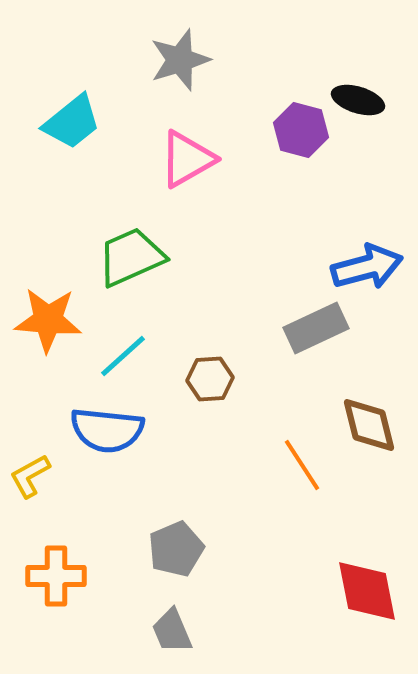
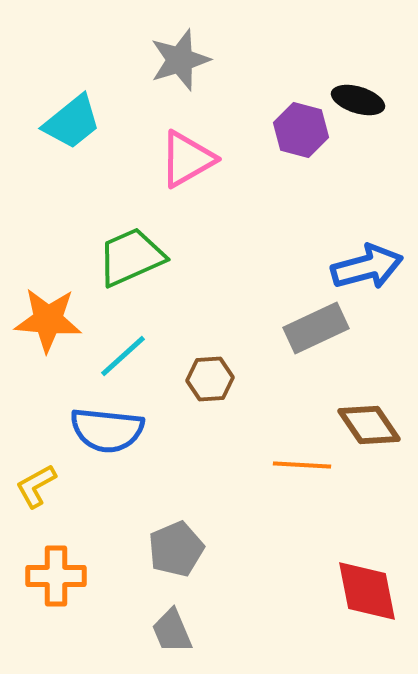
brown diamond: rotated 20 degrees counterclockwise
orange line: rotated 54 degrees counterclockwise
yellow L-shape: moved 6 px right, 10 px down
